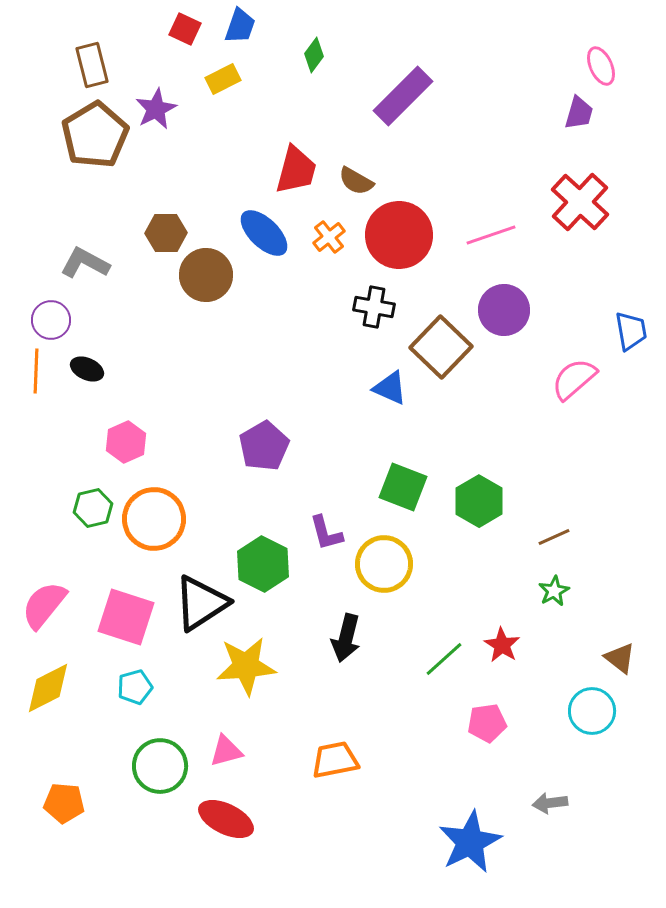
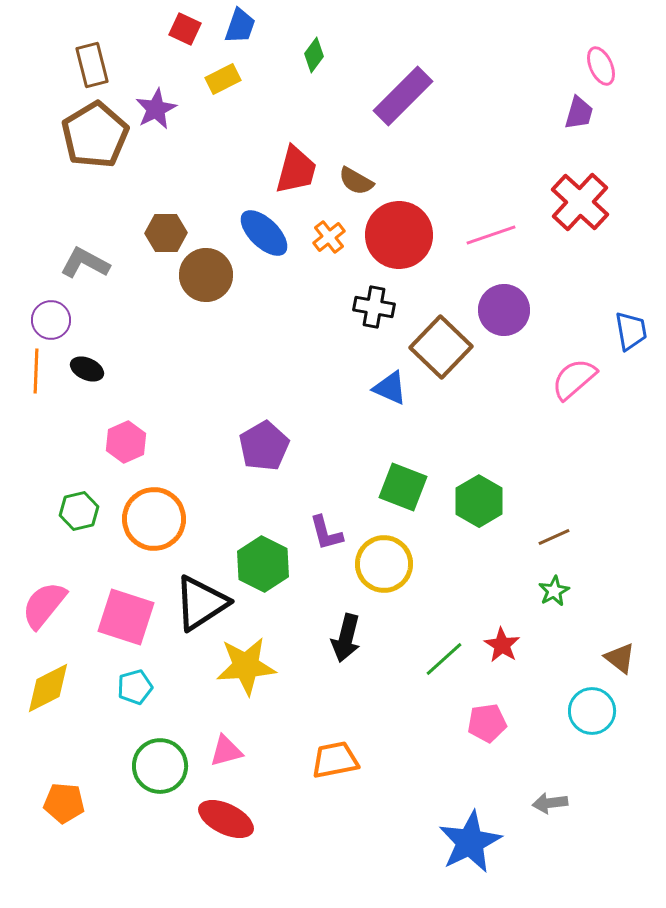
green hexagon at (93, 508): moved 14 px left, 3 px down
